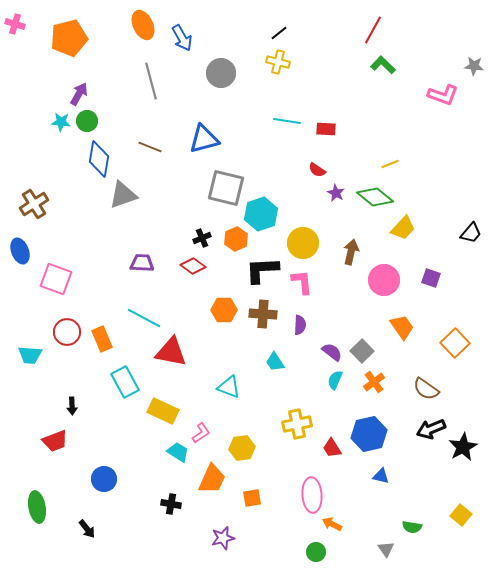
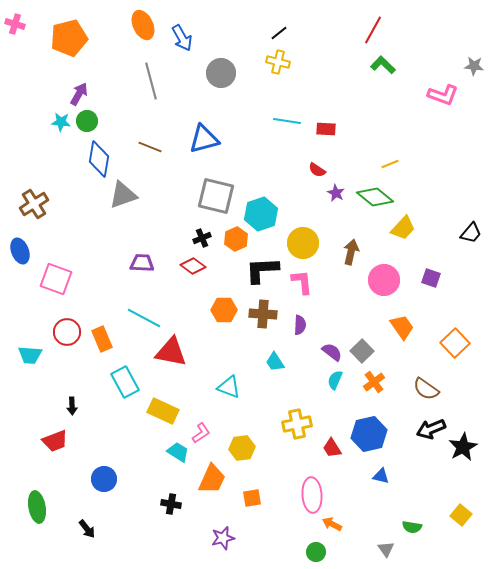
gray square at (226, 188): moved 10 px left, 8 px down
